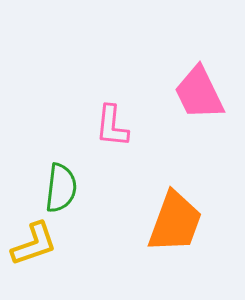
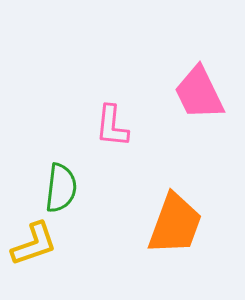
orange trapezoid: moved 2 px down
